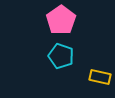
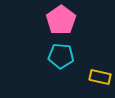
cyan pentagon: rotated 15 degrees counterclockwise
